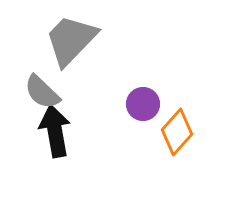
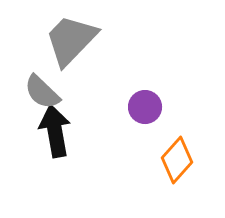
purple circle: moved 2 px right, 3 px down
orange diamond: moved 28 px down
